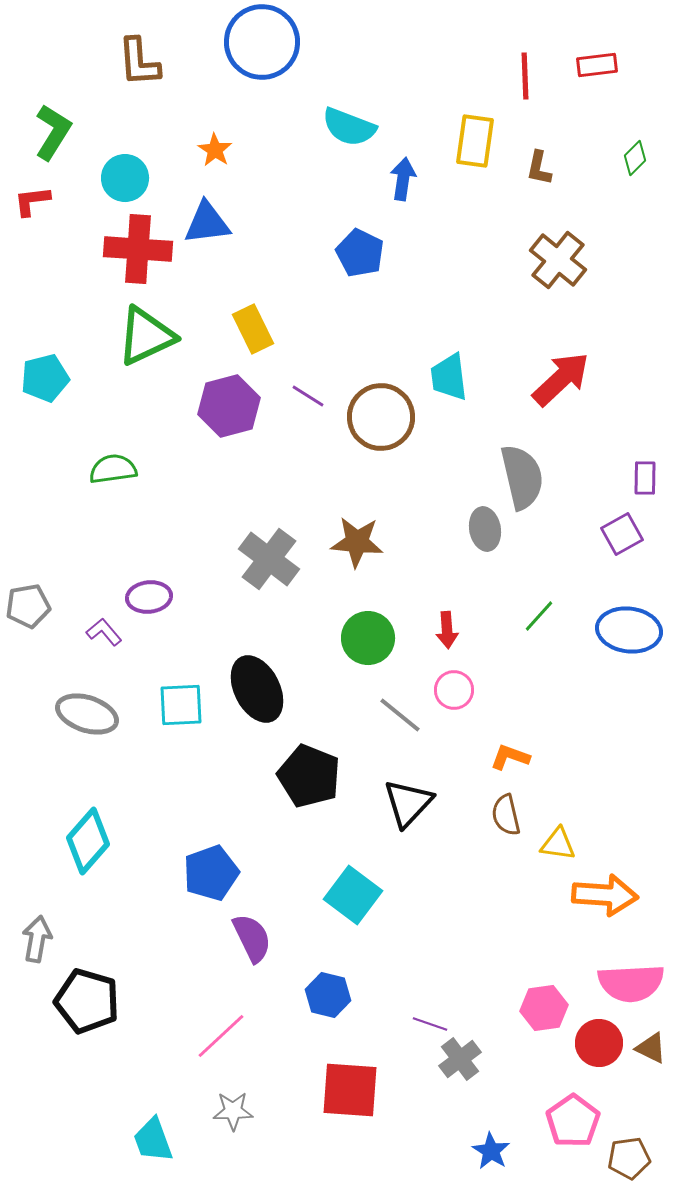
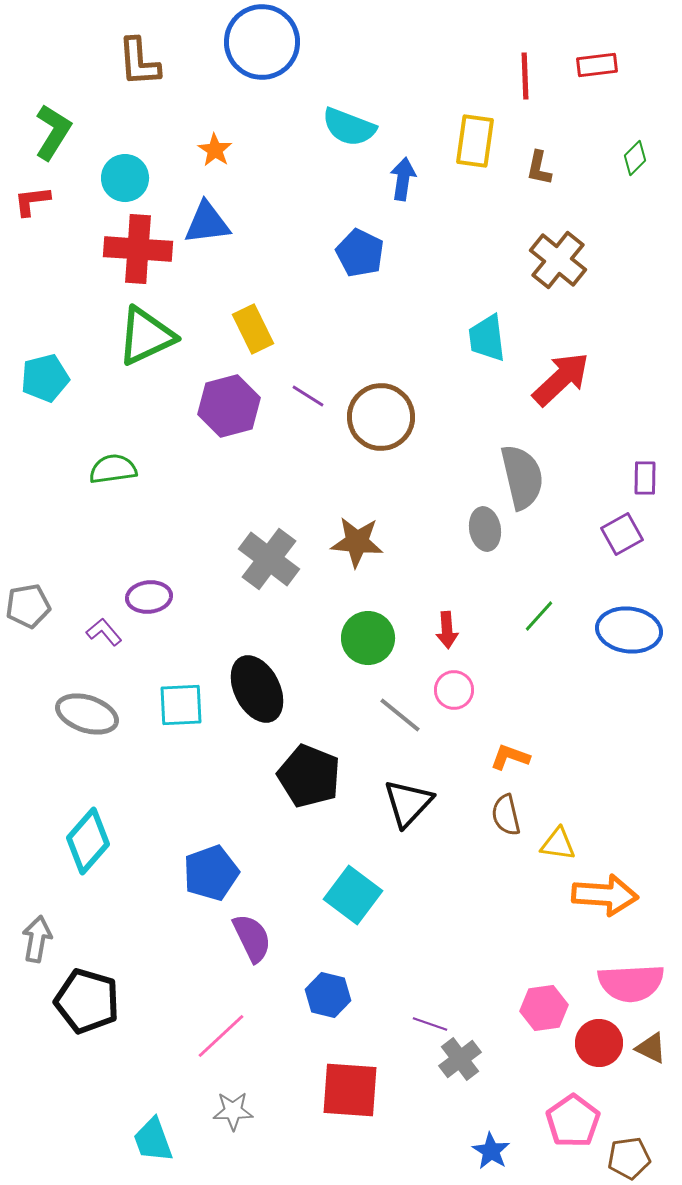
cyan trapezoid at (449, 377): moved 38 px right, 39 px up
